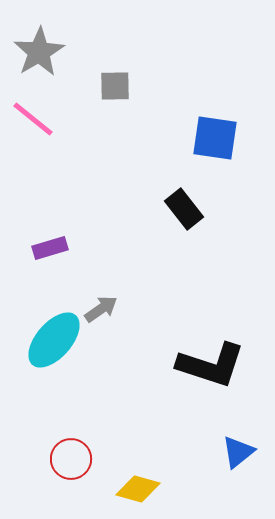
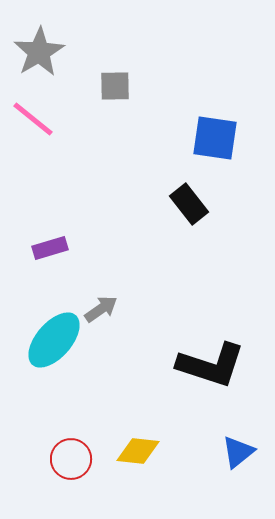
black rectangle: moved 5 px right, 5 px up
yellow diamond: moved 38 px up; rotated 9 degrees counterclockwise
